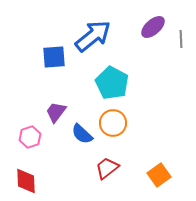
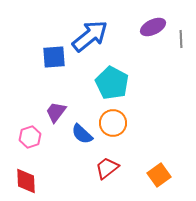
purple ellipse: rotated 15 degrees clockwise
blue arrow: moved 3 px left
